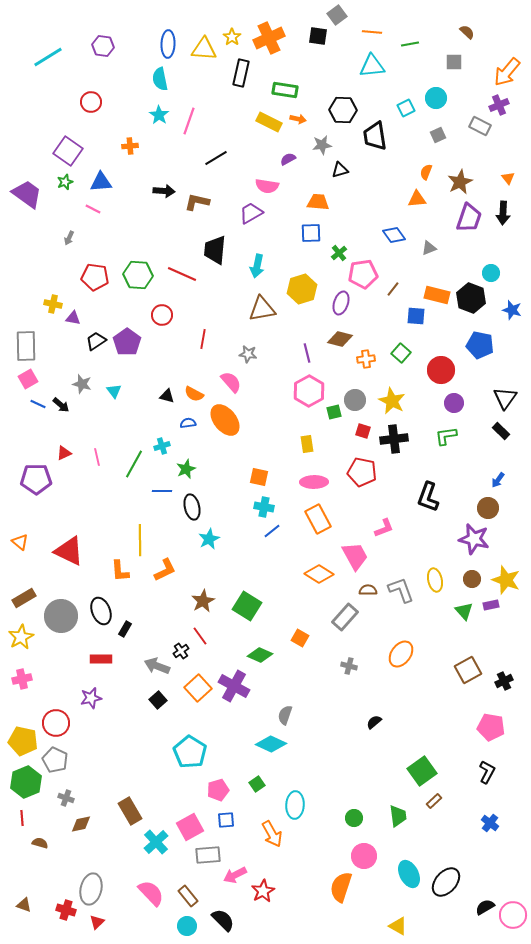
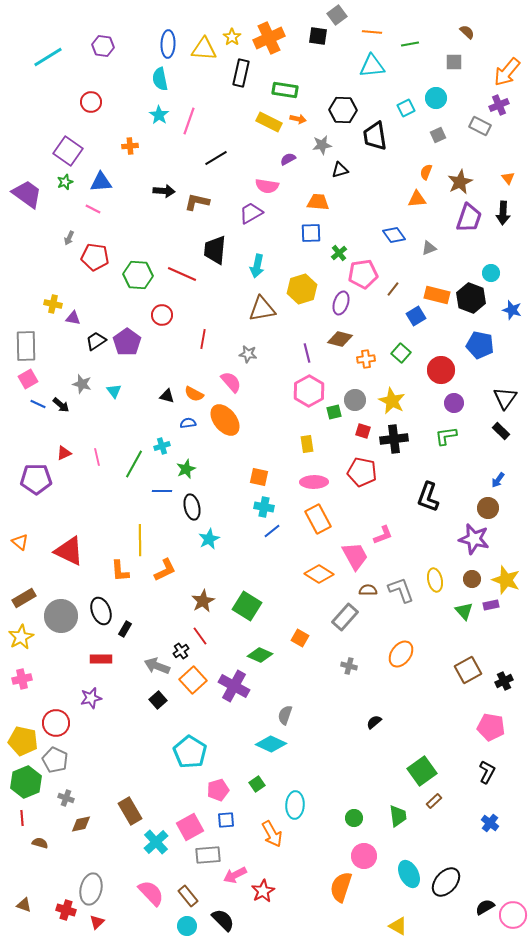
red pentagon at (95, 277): moved 20 px up
blue square at (416, 316): rotated 36 degrees counterclockwise
pink L-shape at (384, 528): moved 1 px left, 7 px down
orange square at (198, 688): moved 5 px left, 8 px up
